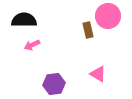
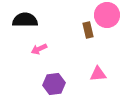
pink circle: moved 1 px left, 1 px up
black semicircle: moved 1 px right
pink arrow: moved 7 px right, 4 px down
pink triangle: rotated 36 degrees counterclockwise
